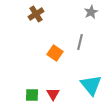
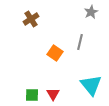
brown cross: moved 5 px left, 5 px down
